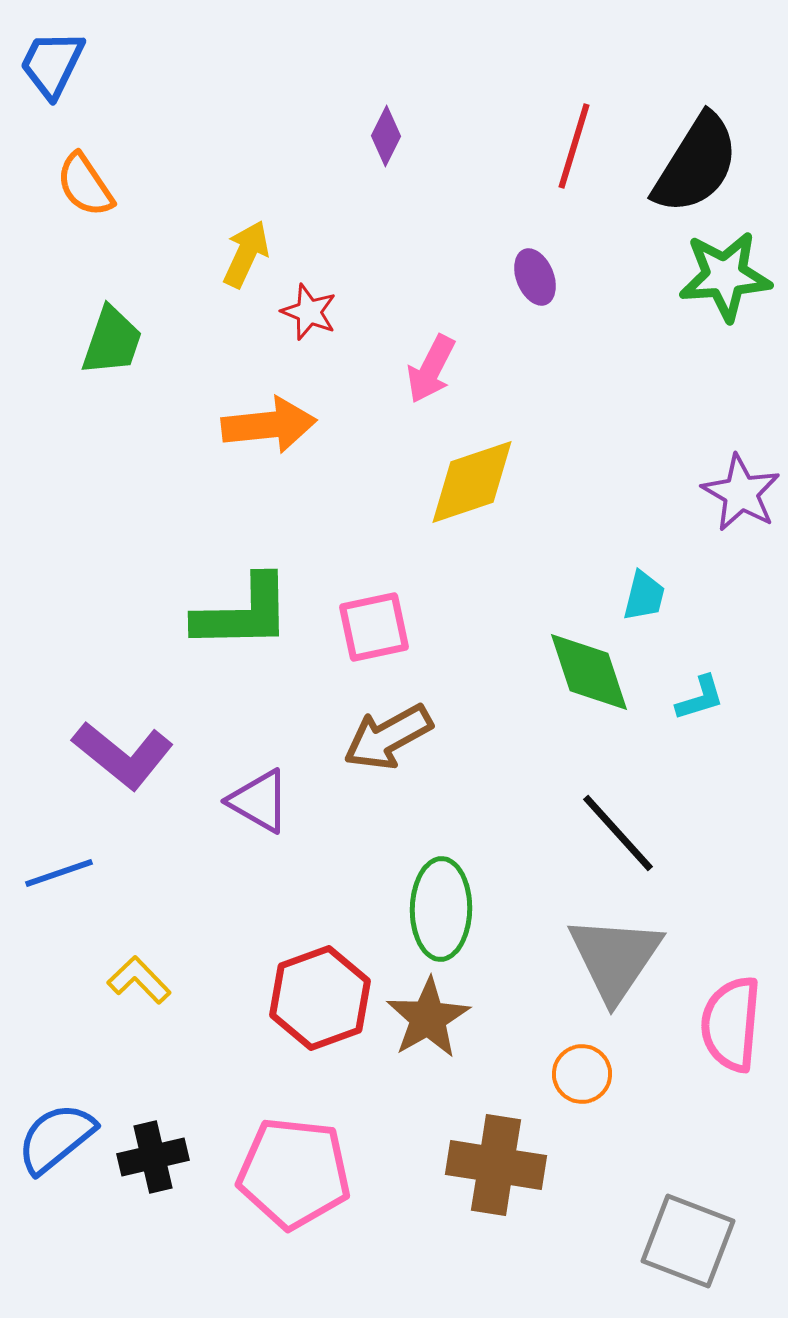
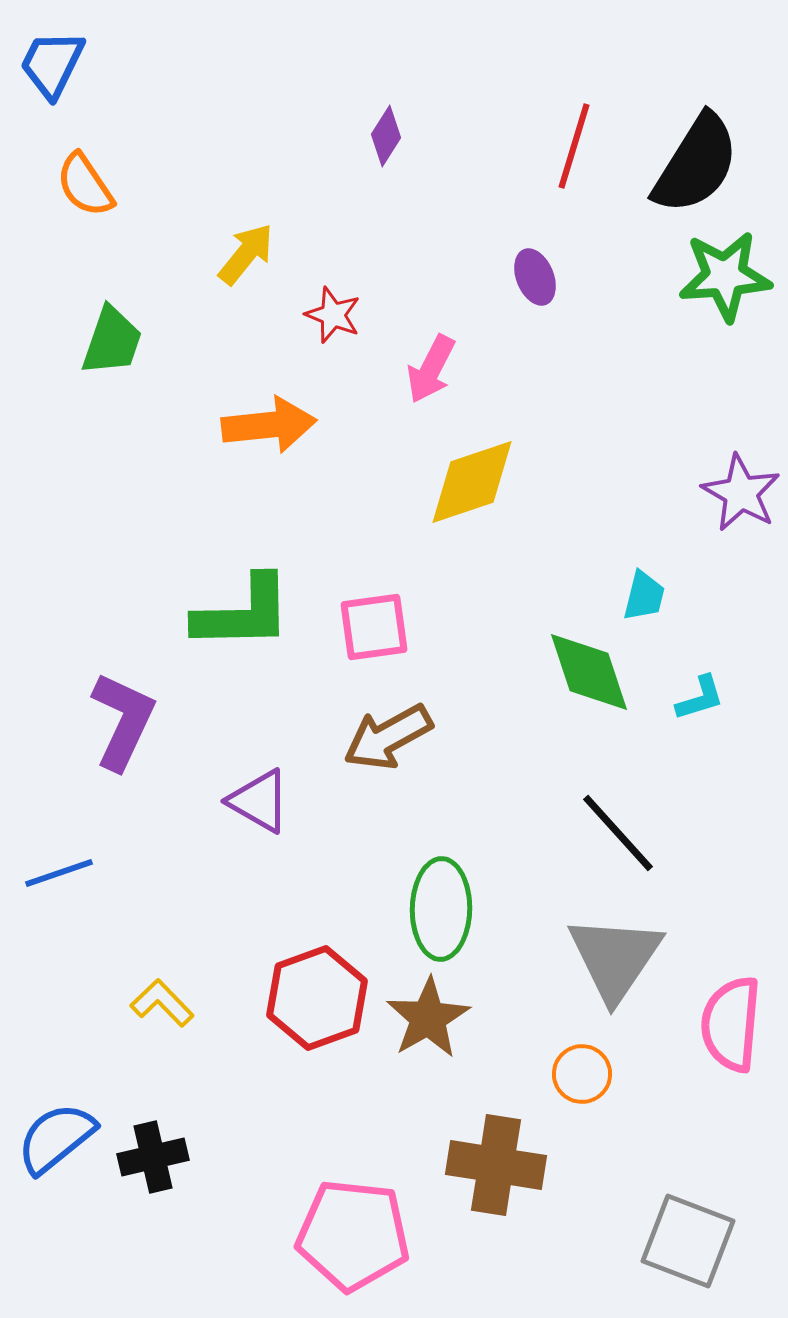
purple diamond: rotated 6 degrees clockwise
yellow arrow: rotated 14 degrees clockwise
red star: moved 24 px right, 3 px down
pink square: rotated 4 degrees clockwise
purple L-shape: moved 34 px up; rotated 104 degrees counterclockwise
yellow L-shape: moved 23 px right, 23 px down
red hexagon: moved 3 px left
pink pentagon: moved 59 px right, 62 px down
